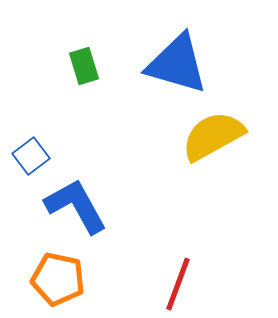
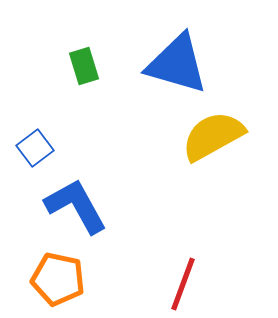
blue square: moved 4 px right, 8 px up
red line: moved 5 px right
